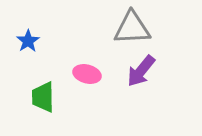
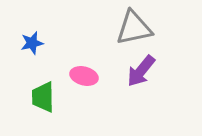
gray triangle: moved 2 px right; rotated 9 degrees counterclockwise
blue star: moved 4 px right, 2 px down; rotated 20 degrees clockwise
pink ellipse: moved 3 px left, 2 px down
